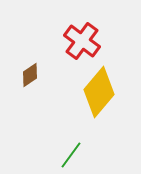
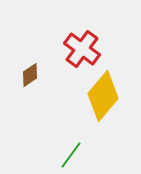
red cross: moved 8 px down
yellow diamond: moved 4 px right, 4 px down
